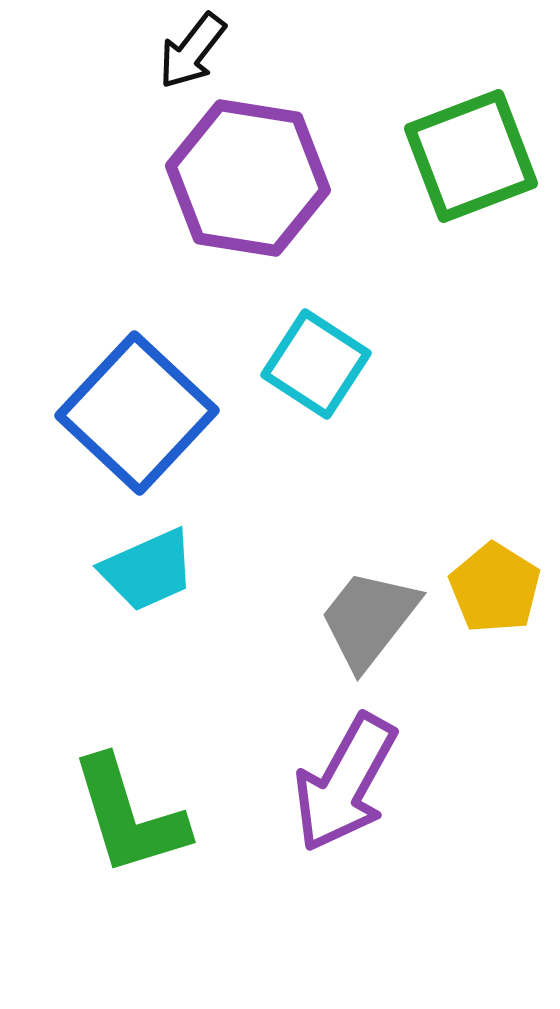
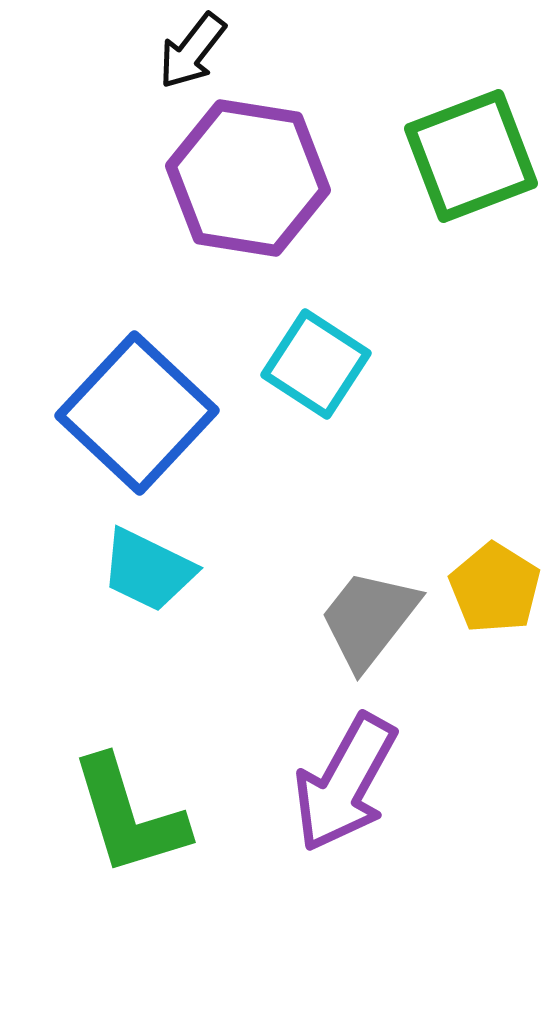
cyan trapezoid: rotated 50 degrees clockwise
